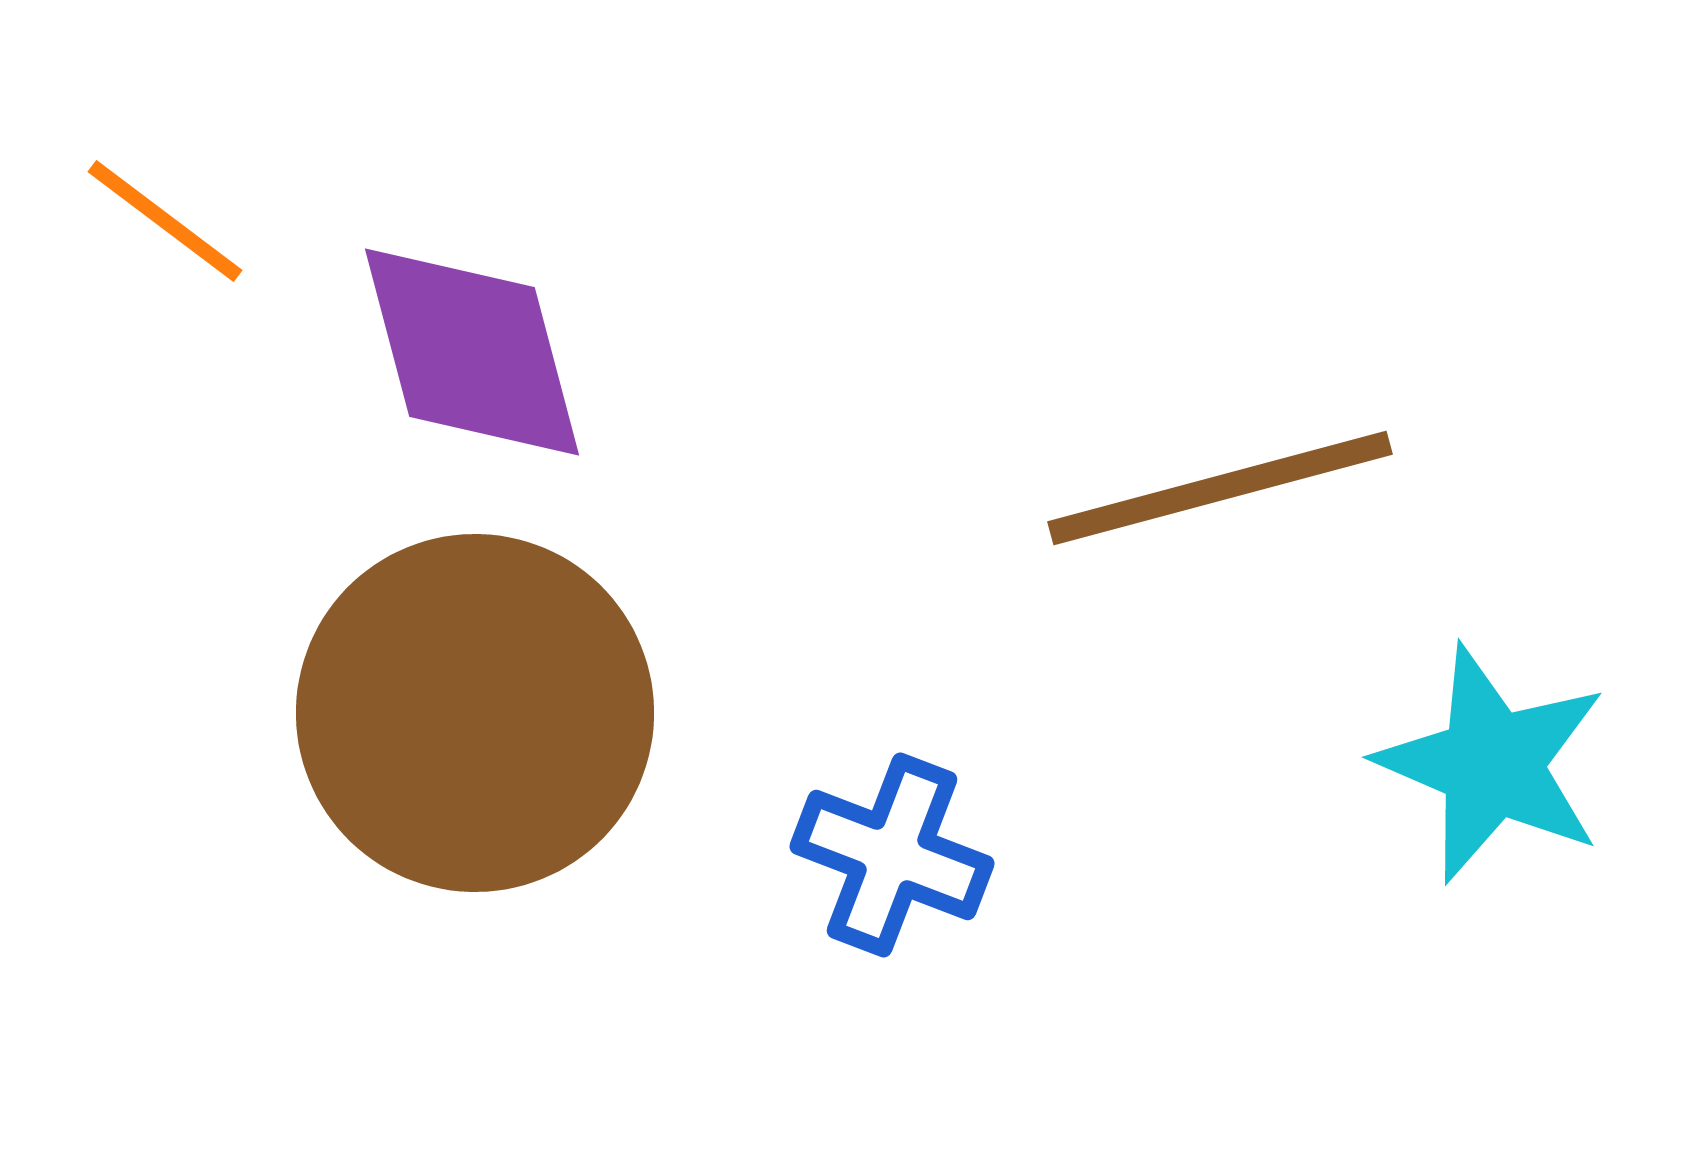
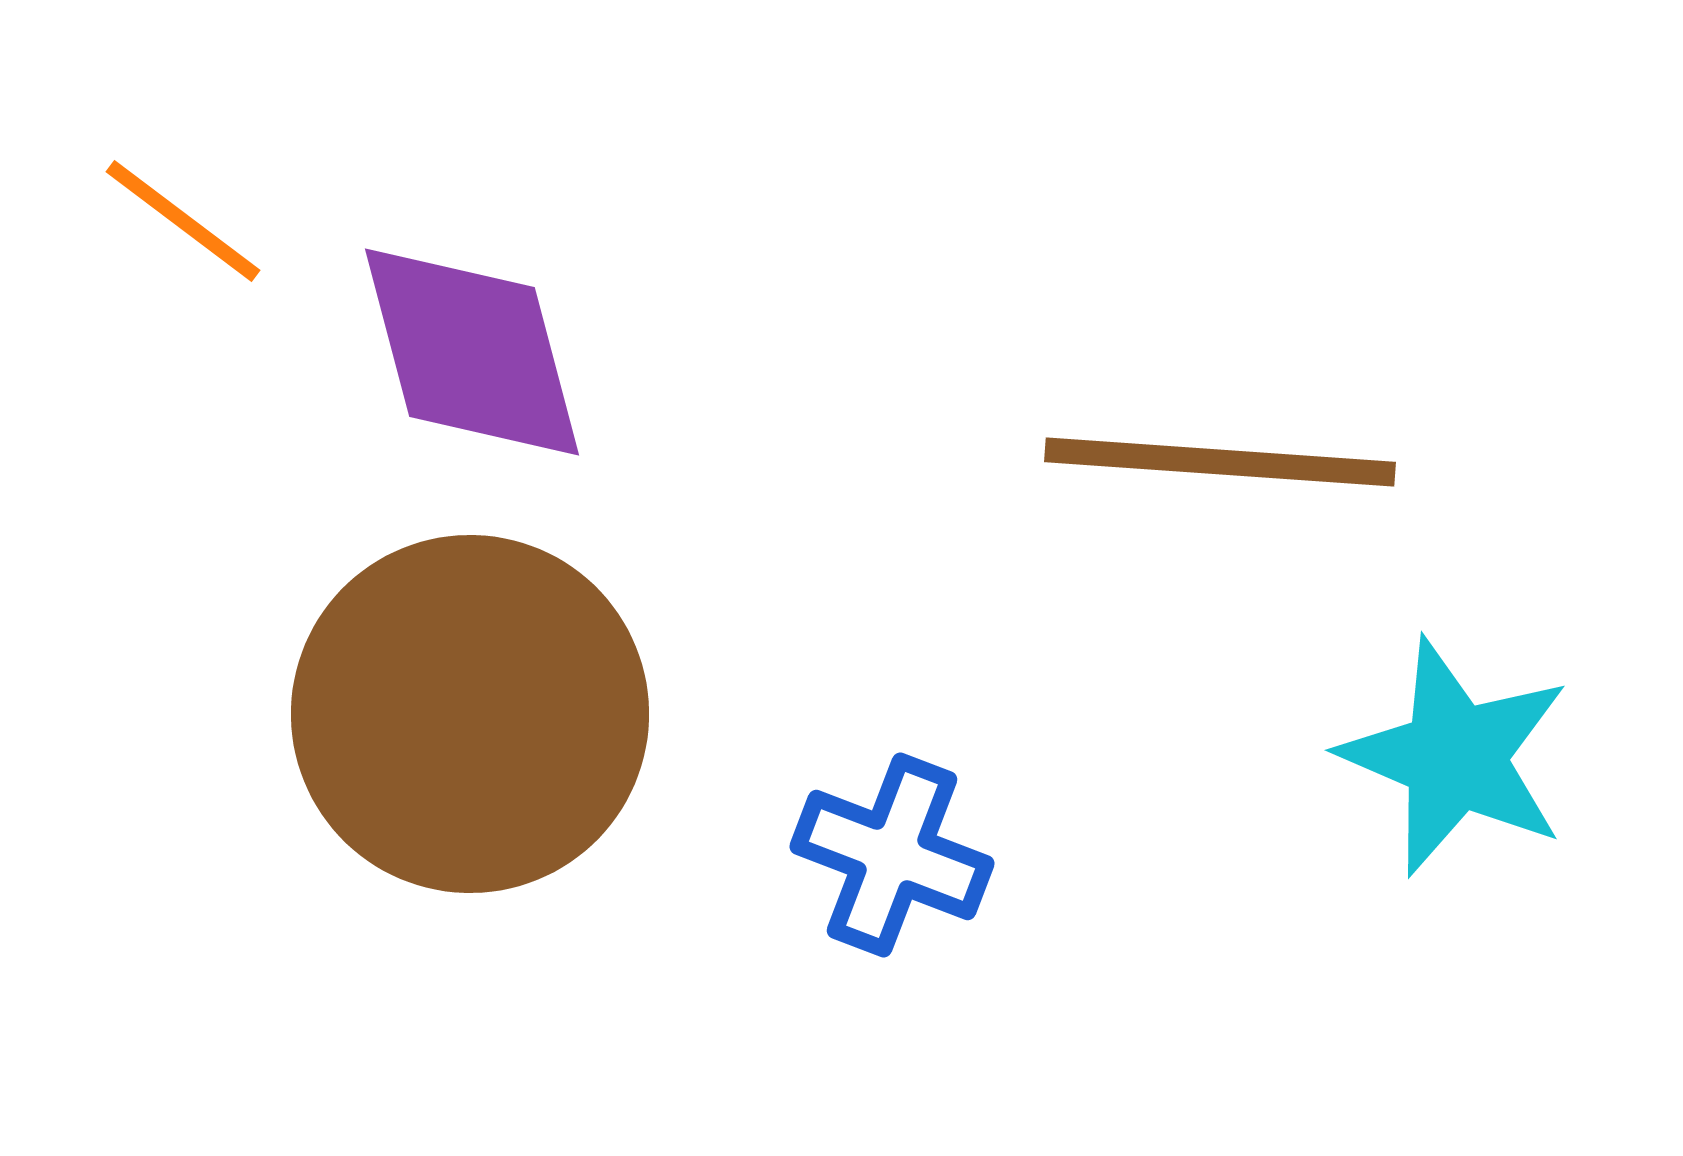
orange line: moved 18 px right
brown line: moved 26 px up; rotated 19 degrees clockwise
brown circle: moved 5 px left, 1 px down
cyan star: moved 37 px left, 7 px up
